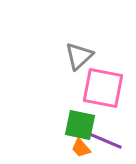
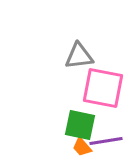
gray triangle: rotated 36 degrees clockwise
purple line: rotated 32 degrees counterclockwise
orange trapezoid: moved 1 px right, 1 px up
